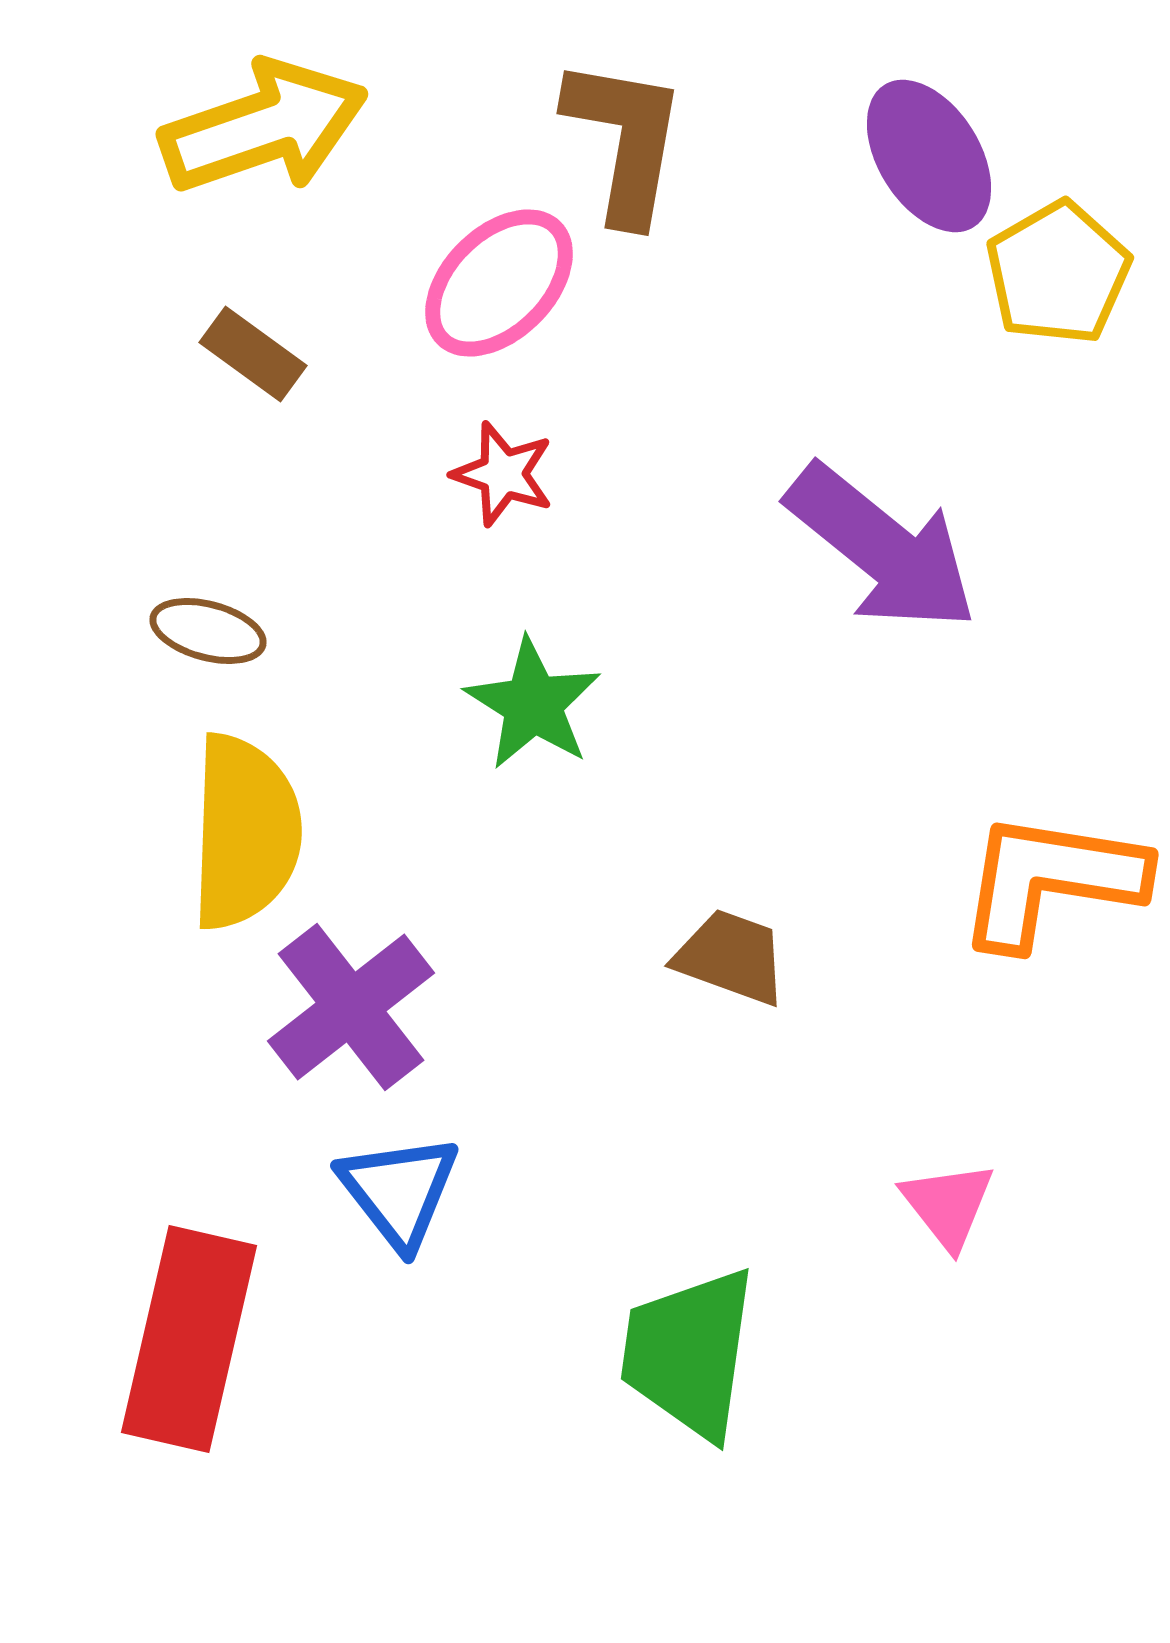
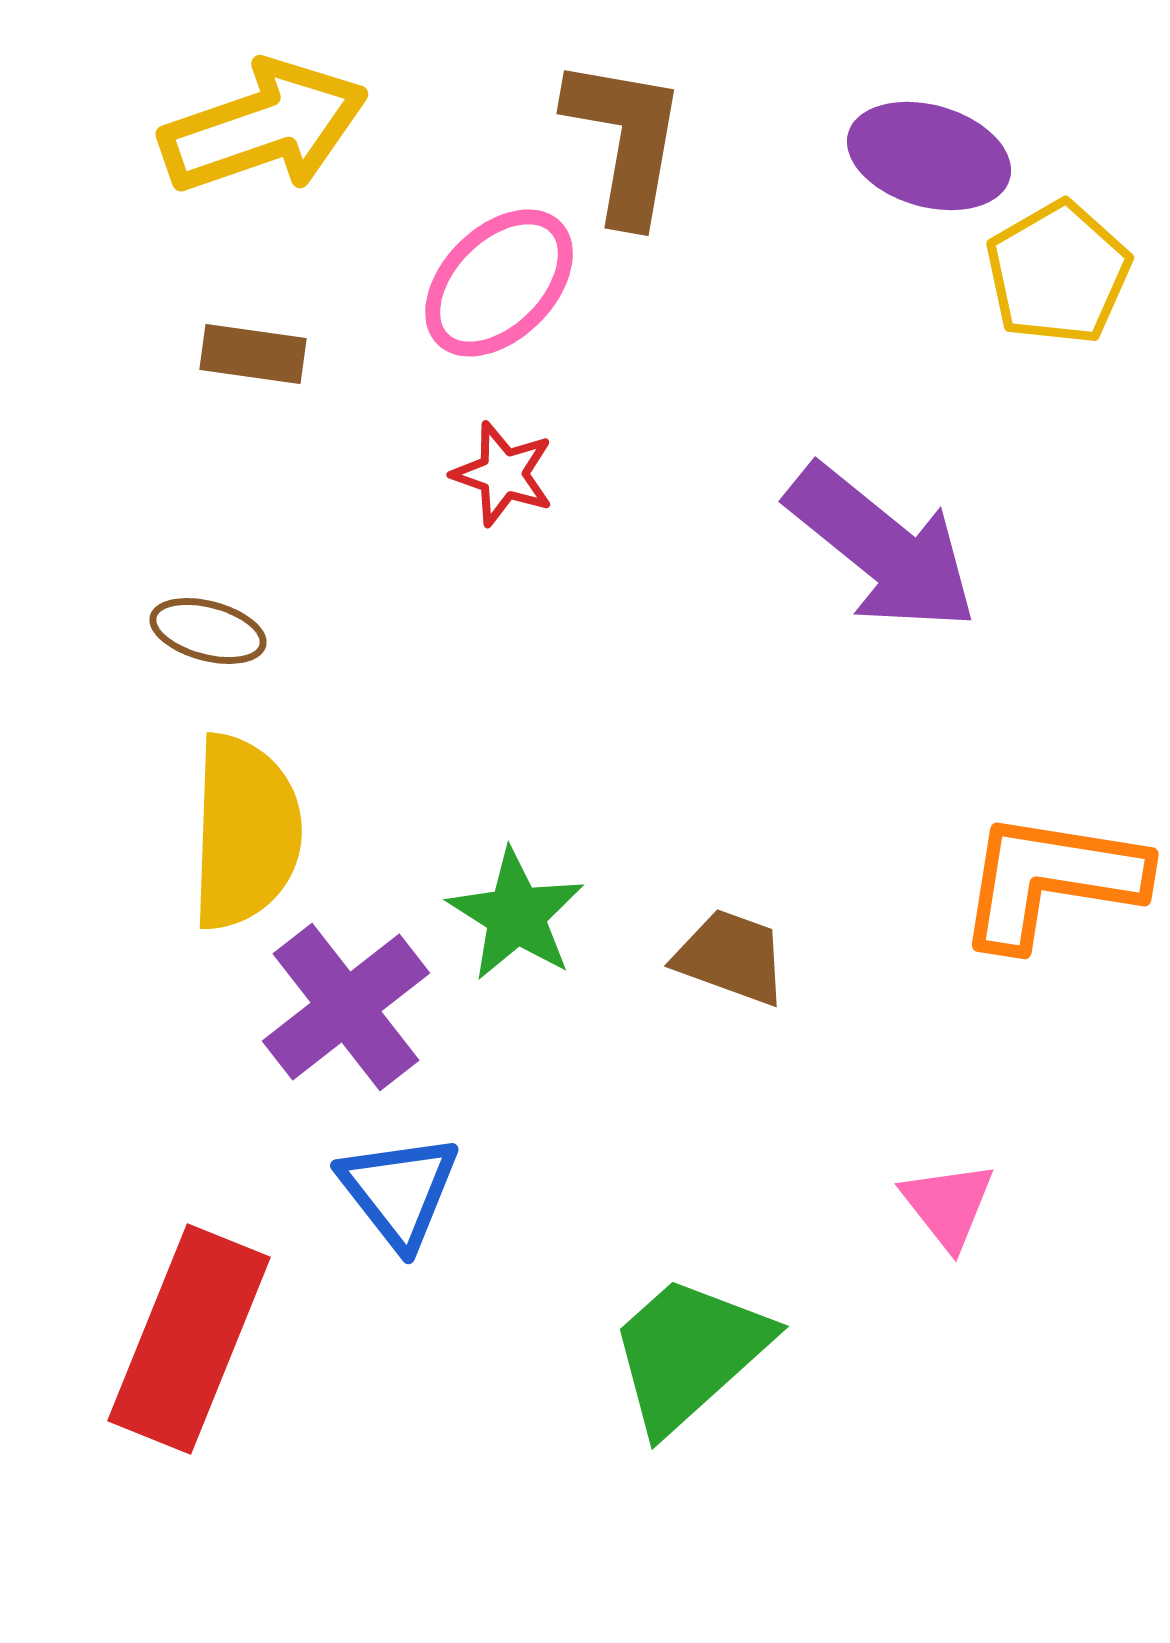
purple ellipse: rotated 42 degrees counterclockwise
brown rectangle: rotated 28 degrees counterclockwise
green star: moved 17 px left, 211 px down
purple cross: moved 5 px left
red rectangle: rotated 9 degrees clockwise
green trapezoid: rotated 40 degrees clockwise
